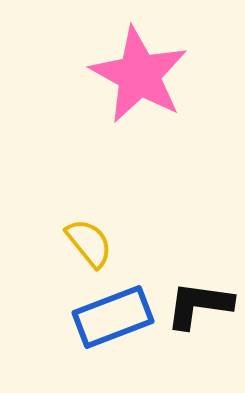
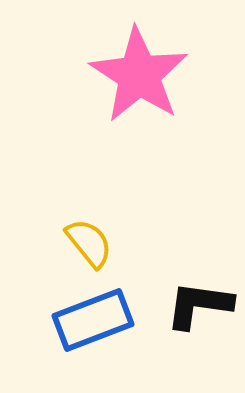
pink star: rotated 4 degrees clockwise
blue rectangle: moved 20 px left, 3 px down
